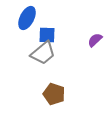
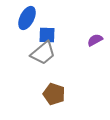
purple semicircle: rotated 14 degrees clockwise
